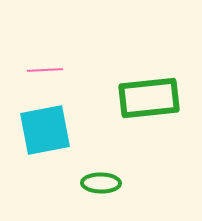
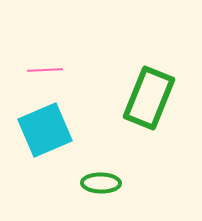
green rectangle: rotated 62 degrees counterclockwise
cyan square: rotated 12 degrees counterclockwise
